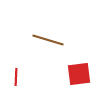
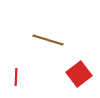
red square: rotated 30 degrees counterclockwise
